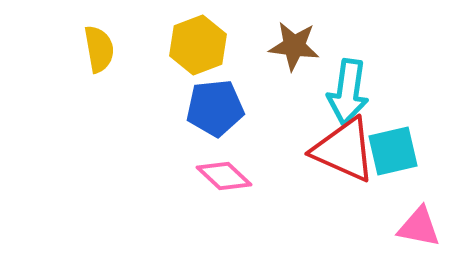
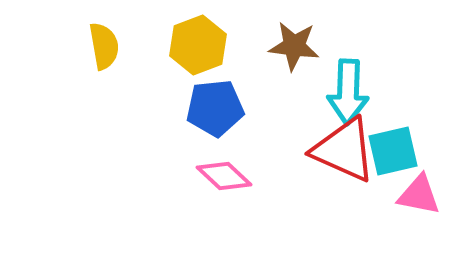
yellow semicircle: moved 5 px right, 3 px up
cyan arrow: rotated 6 degrees counterclockwise
pink triangle: moved 32 px up
